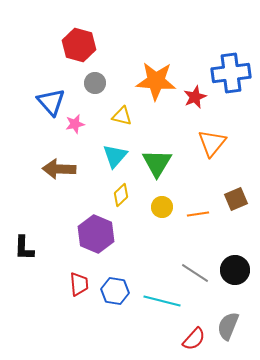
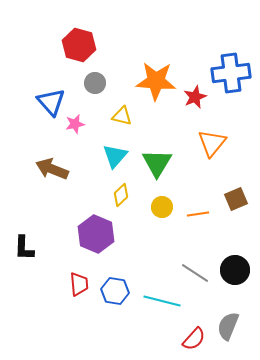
brown arrow: moved 7 px left; rotated 20 degrees clockwise
